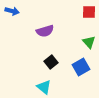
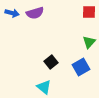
blue arrow: moved 2 px down
purple semicircle: moved 10 px left, 18 px up
green triangle: rotated 24 degrees clockwise
